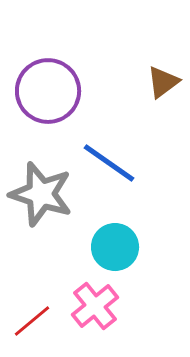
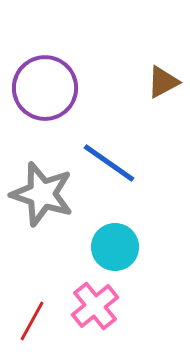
brown triangle: rotated 9 degrees clockwise
purple circle: moved 3 px left, 3 px up
gray star: moved 1 px right
red line: rotated 21 degrees counterclockwise
